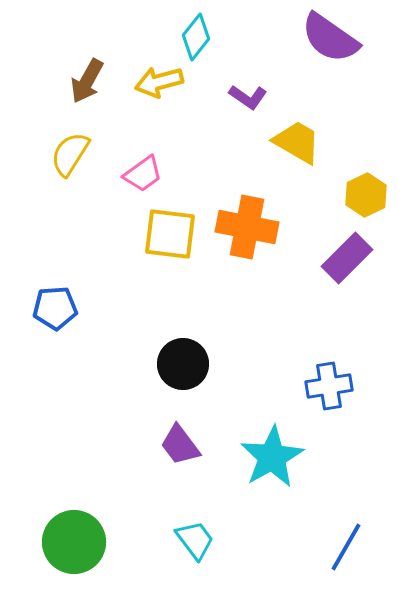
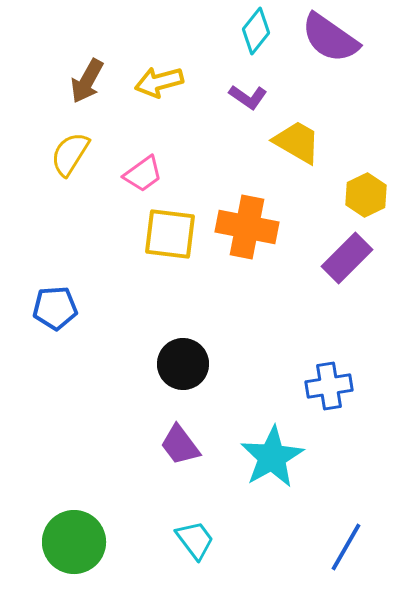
cyan diamond: moved 60 px right, 6 px up
